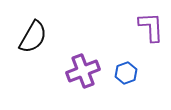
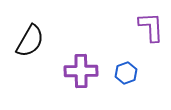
black semicircle: moved 3 px left, 4 px down
purple cross: moved 2 px left; rotated 20 degrees clockwise
